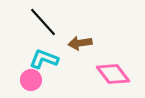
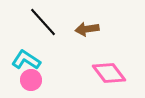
brown arrow: moved 7 px right, 14 px up
cyan L-shape: moved 18 px left, 1 px down; rotated 12 degrees clockwise
pink diamond: moved 4 px left, 1 px up
